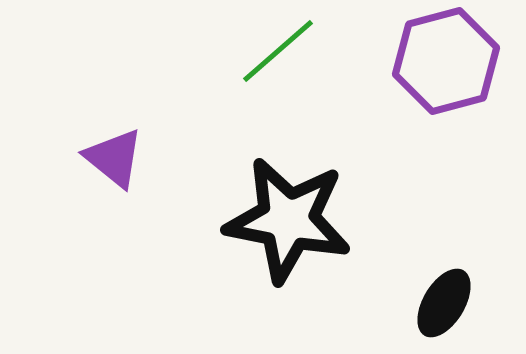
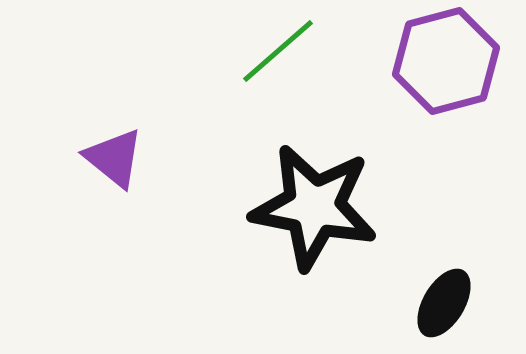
black star: moved 26 px right, 13 px up
